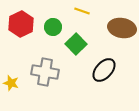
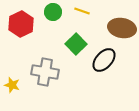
green circle: moved 15 px up
black ellipse: moved 10 px up
yellow star: moved 1 px right, 2 px down
